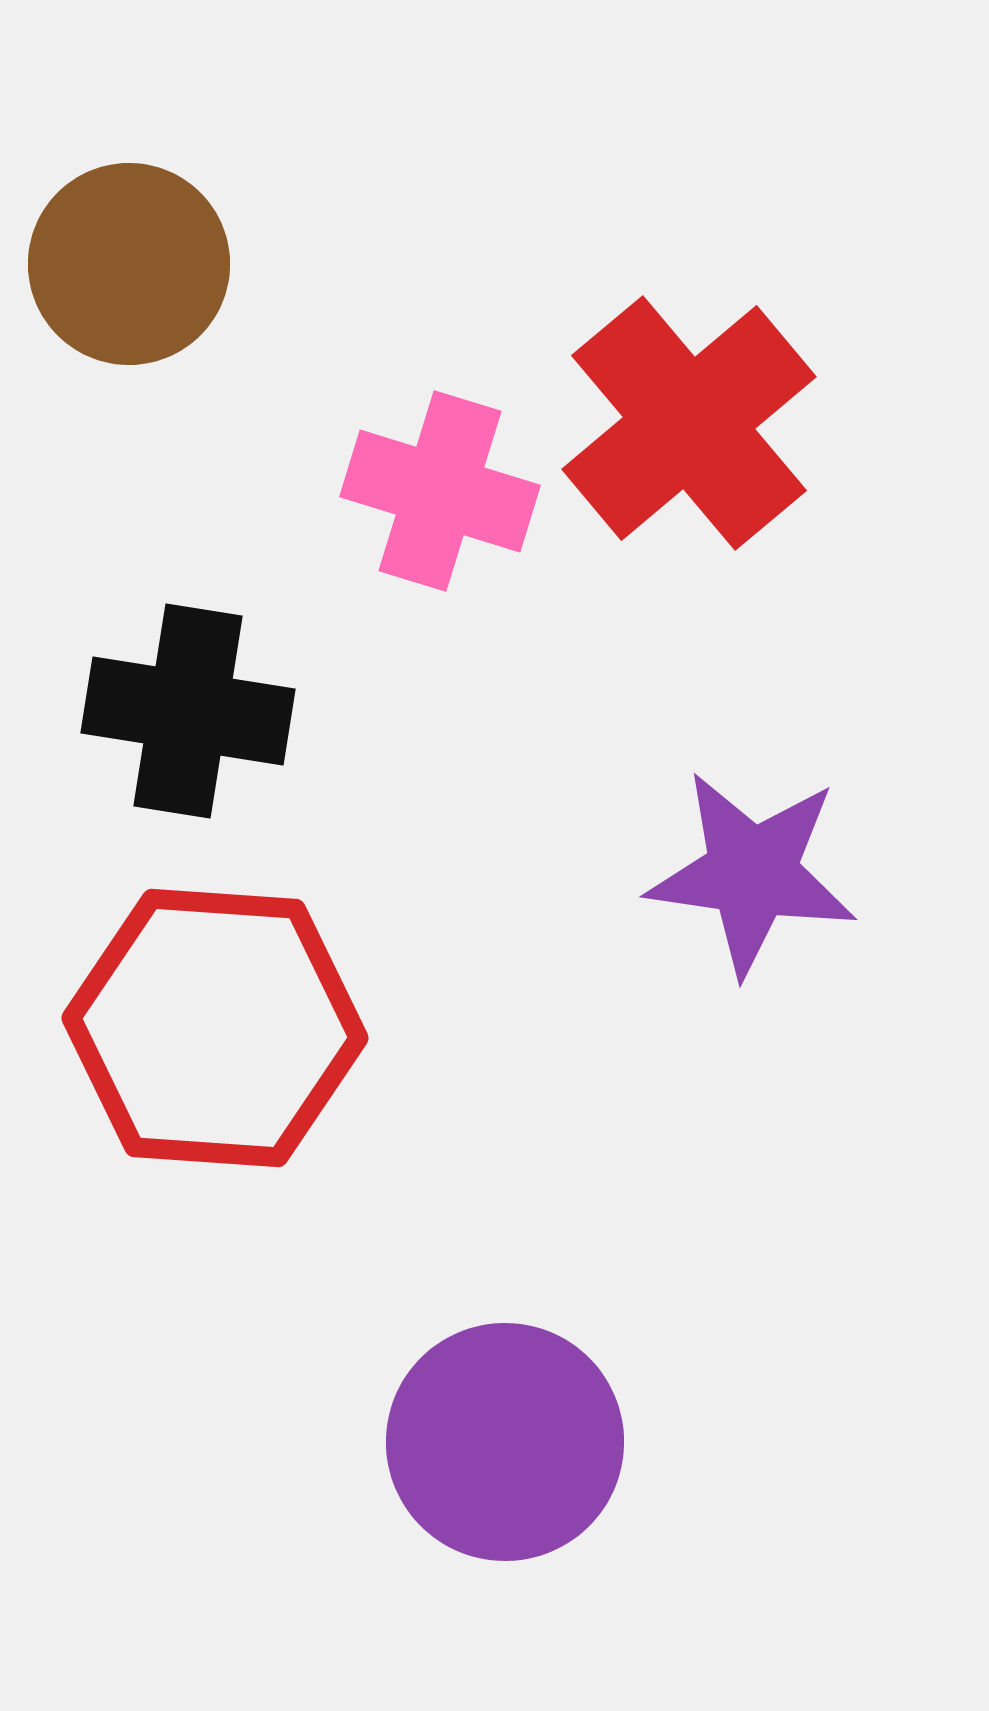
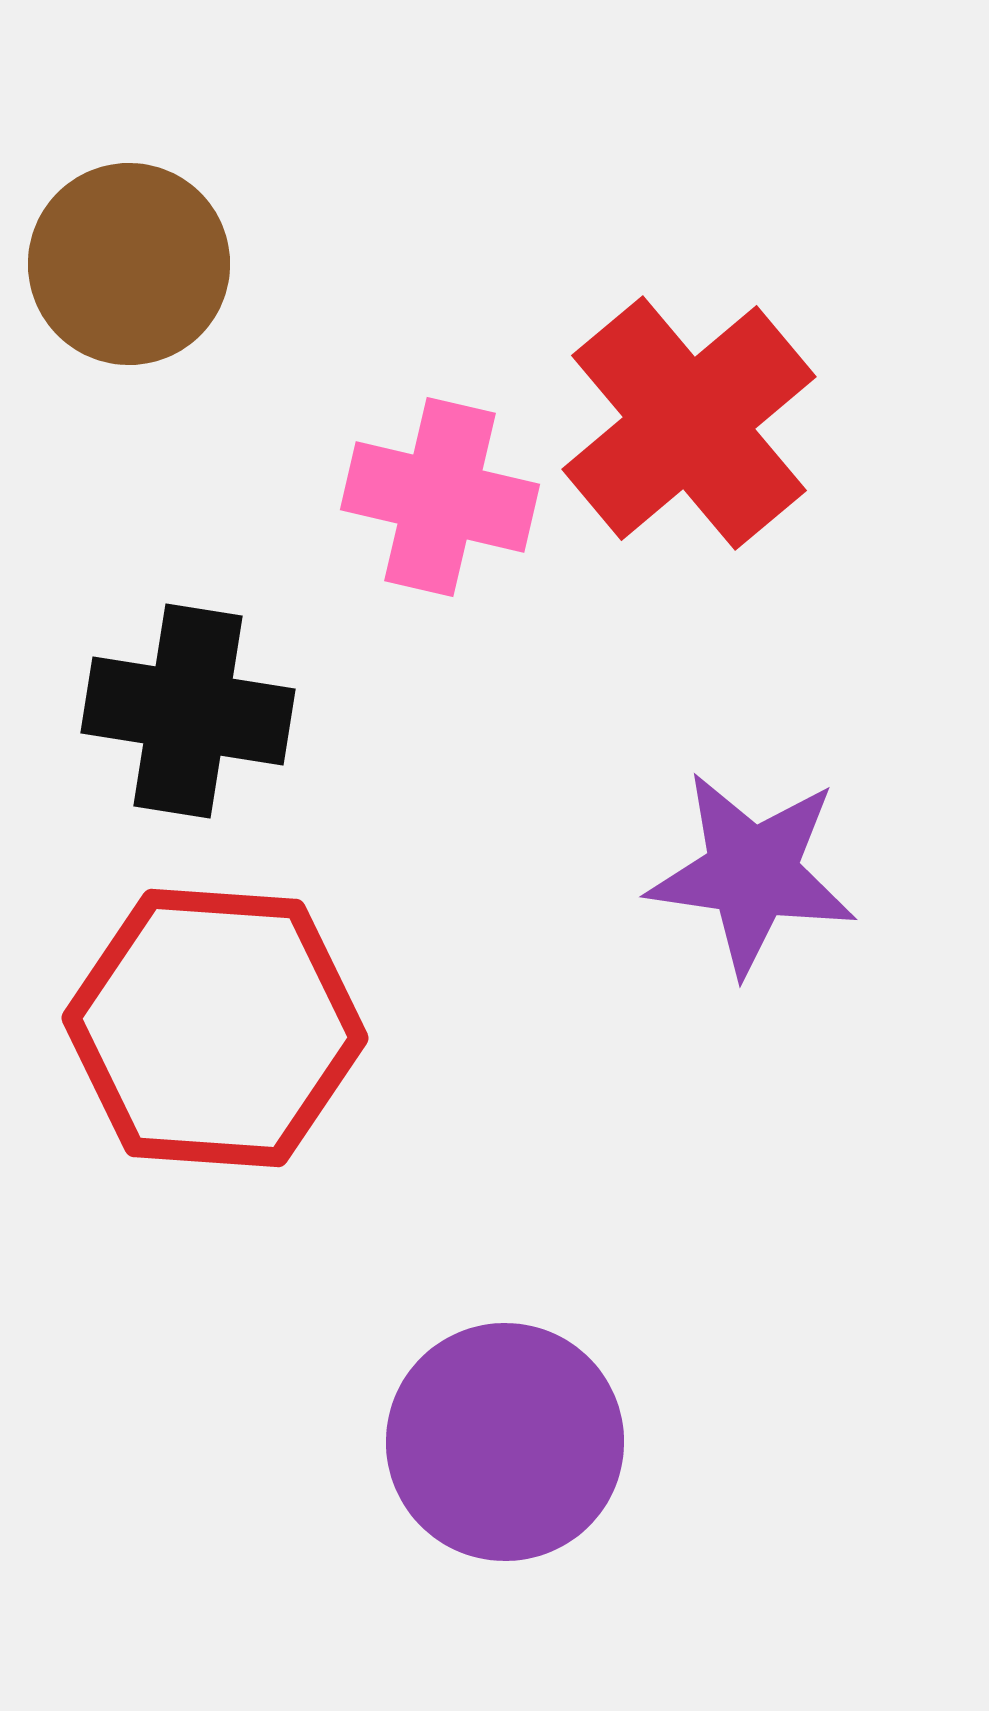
pink cross: moved 6 px down; rotated 4 degrees counterclockwise
